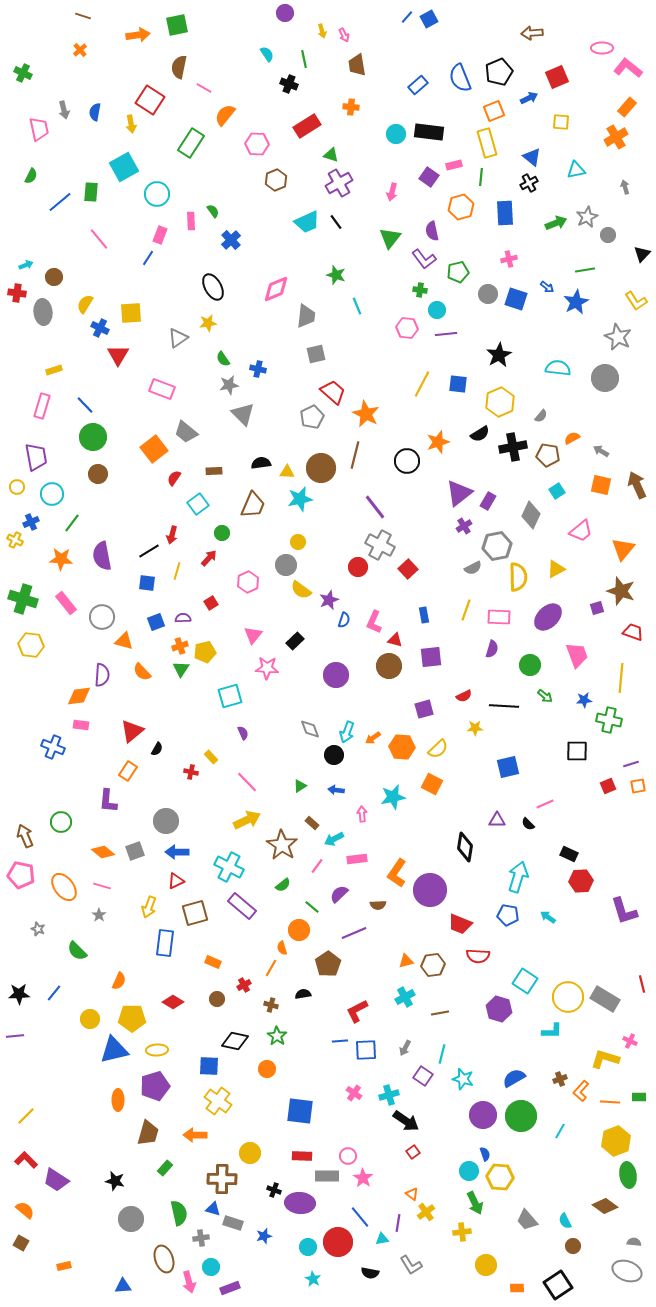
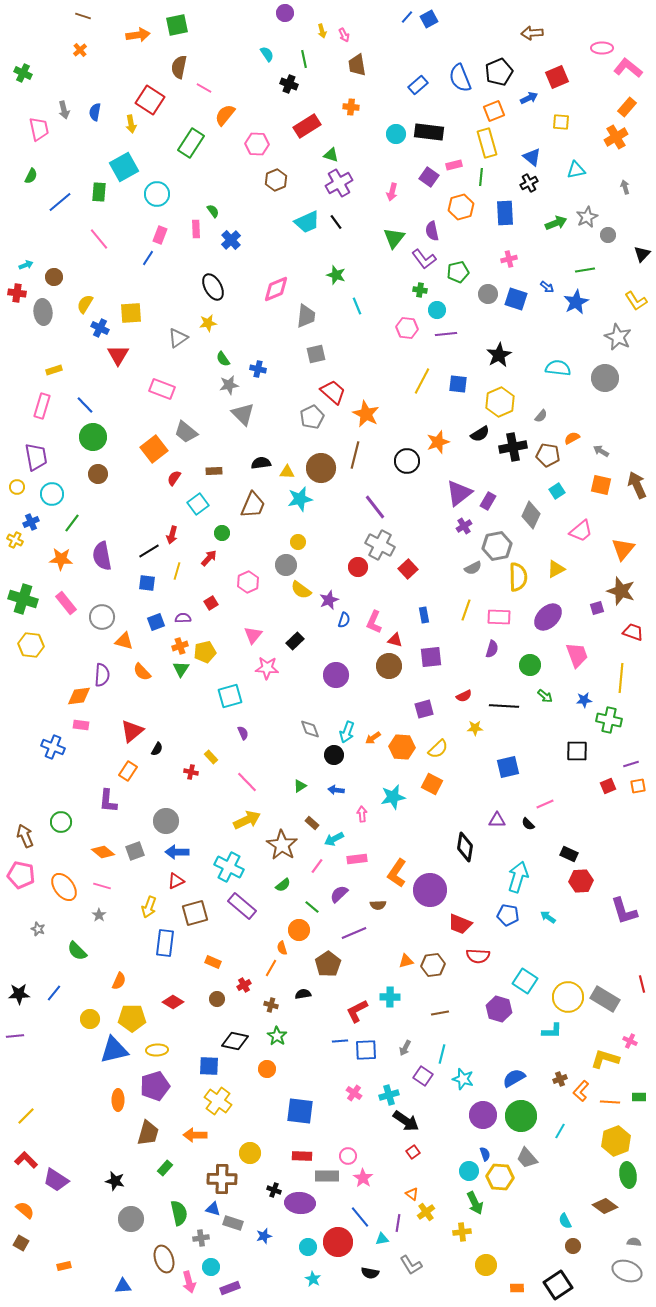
green rectangle at (91, 192): moved 8 px right
pink rectangle at (191, 221): moved 5 px right, 8 px down
green triangle at (390, 238): moved 4 px right
yellow line at (422, 384): moved 3 px up
cyan cross at (405, 997): moved 15 px left; rotated 30 degrees clockwise
gray trapezoid at (527, 1220): moved 62 px up
